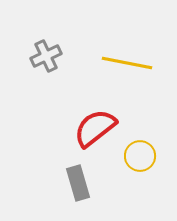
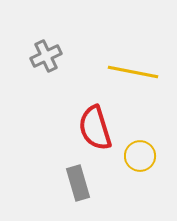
yellow line: moved 6 px right, 9 px down
red semicircle: rotated 69 degrees counterclockwise
